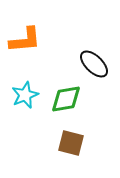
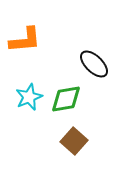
cyan star: moved 4 px right, 2 px down
brown square: moved 3 px right, 2 px up; rotated 28 degrees clockwise
